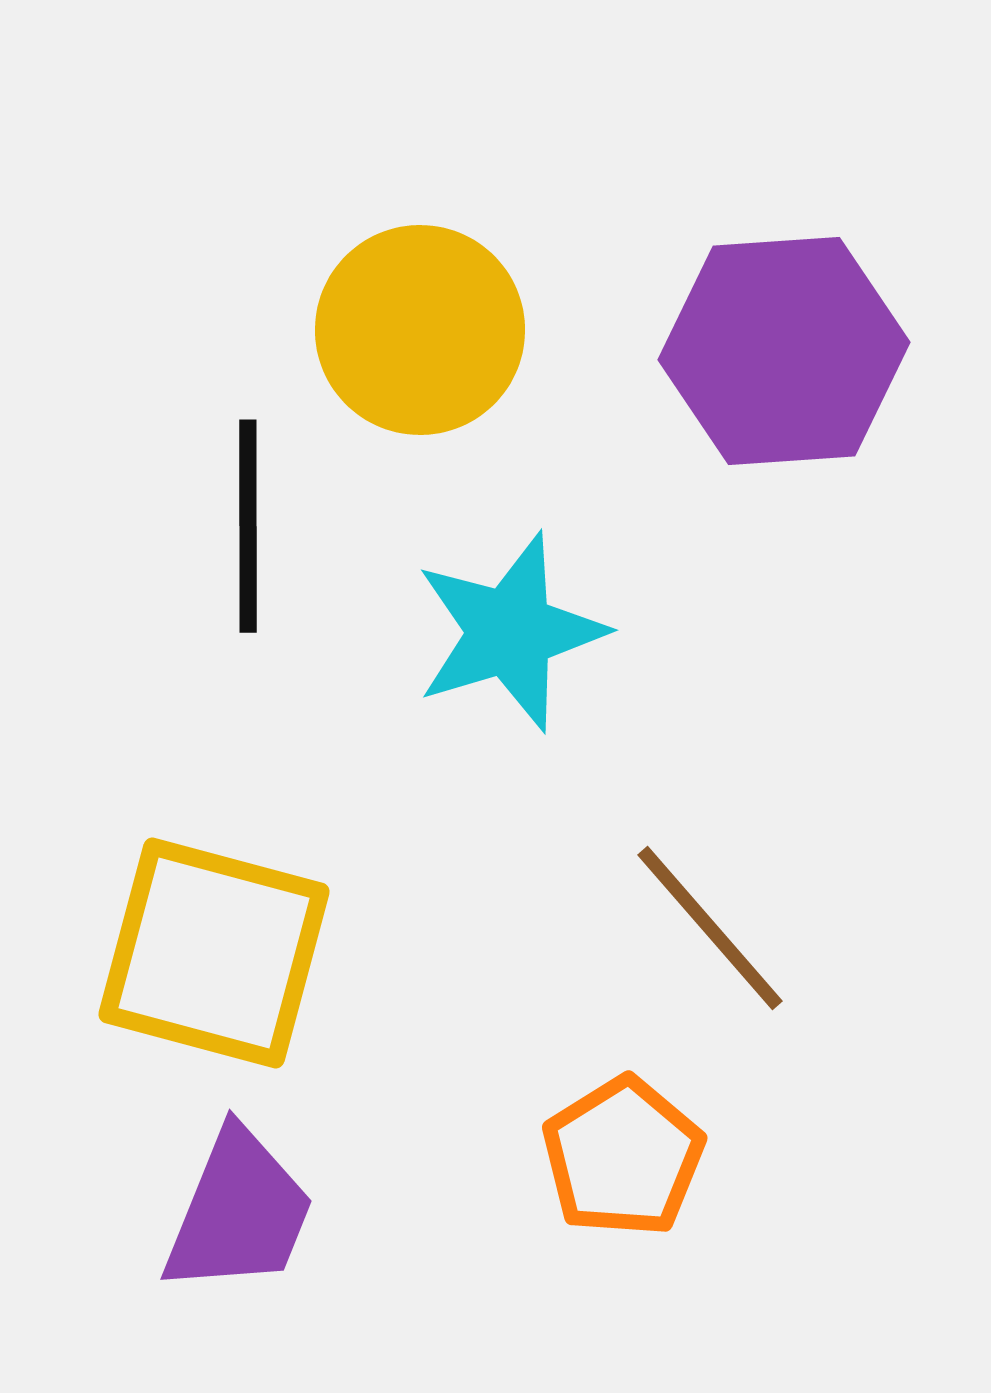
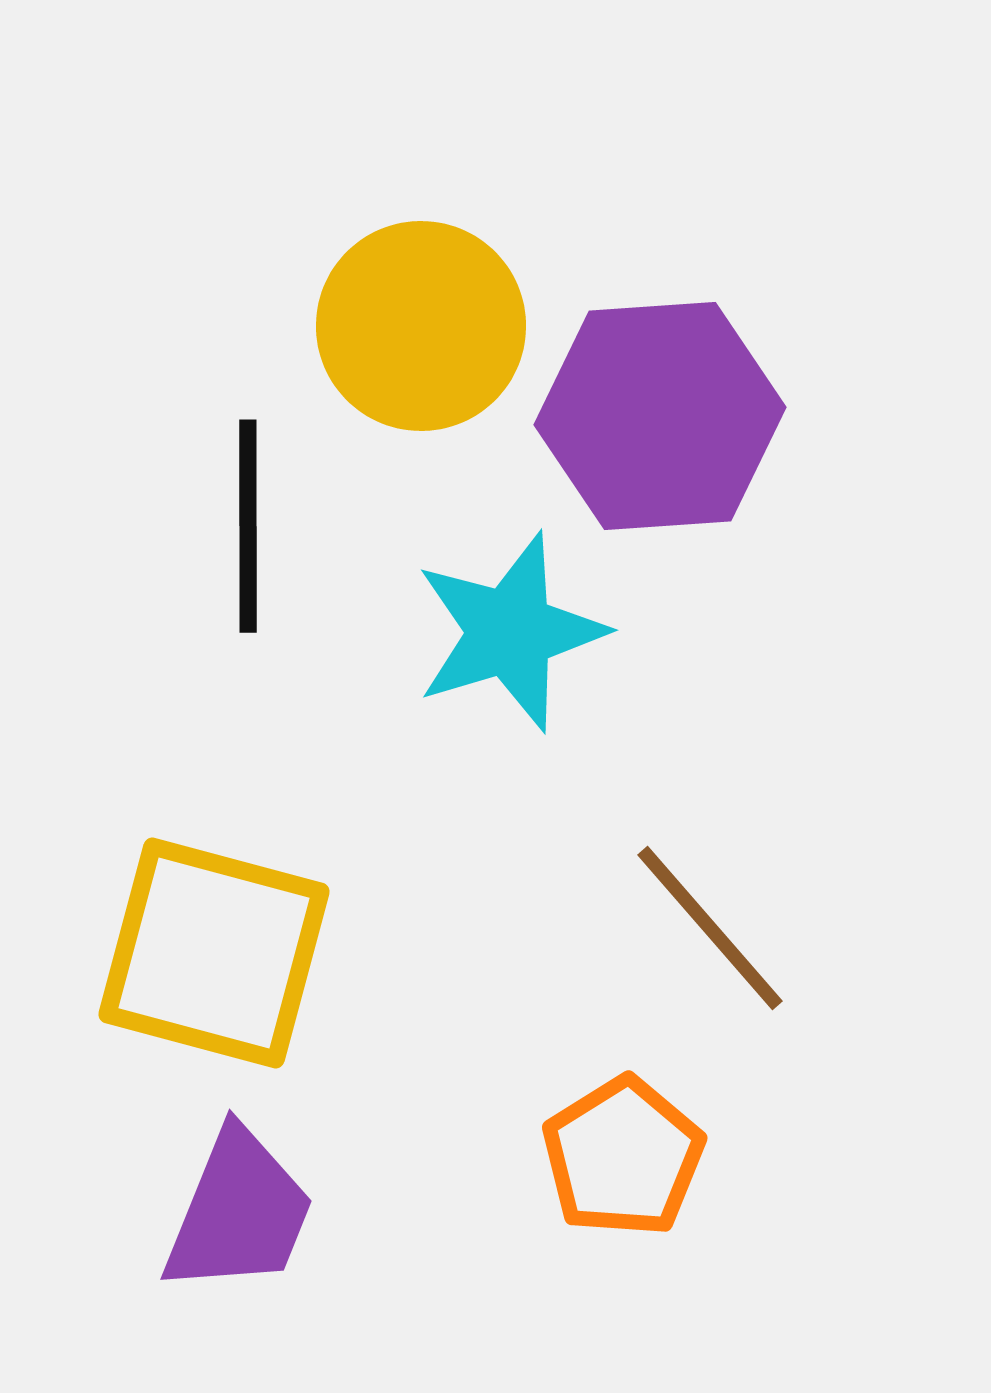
yellow circle: moved 1 px right, 4 px up
purple hexagon: moved 124 px left, 65 px down
